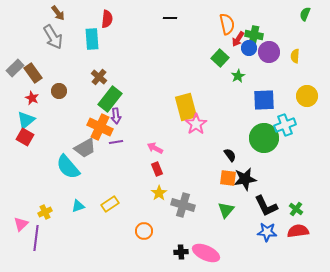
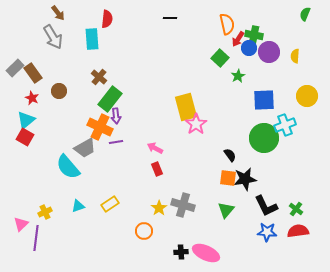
yellow star at (159, 193): moved 15 px down
